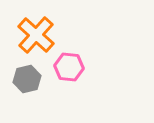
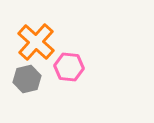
orange cross: moved 7 px down
